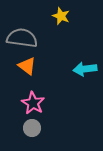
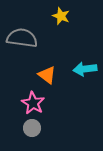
orange triangle: moved 20 px right, 9 px down
